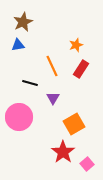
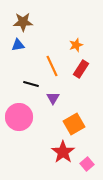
brown star: rotated 24 degrees clockwise
black line: moved 1 px right, 1 px down
